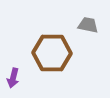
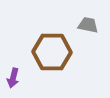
brown hexagon: moved 1 px up
